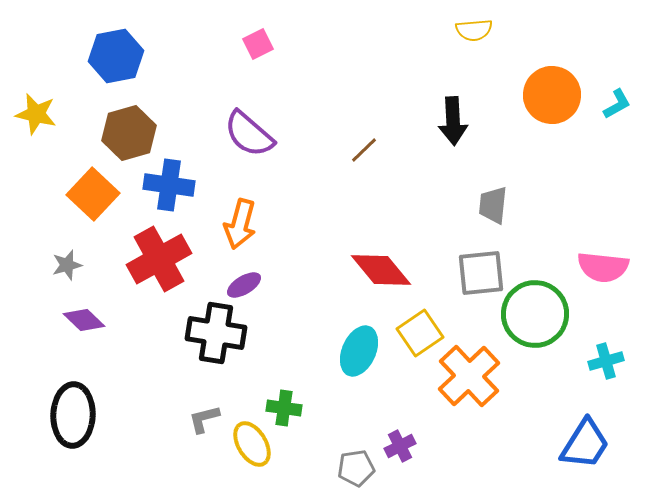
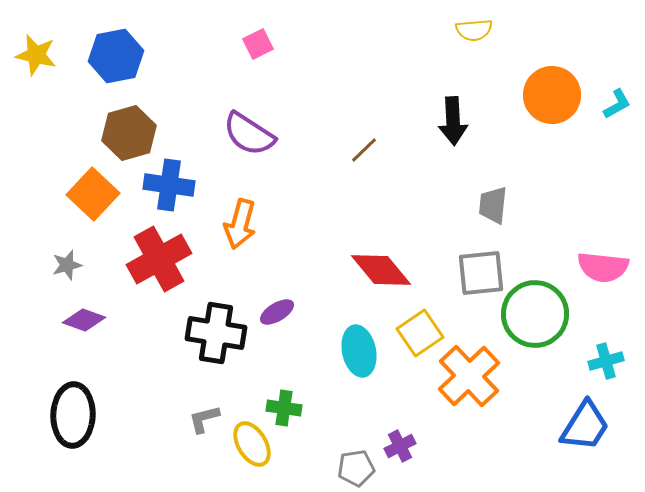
yellow star: moved 59 px up
purple semicircle: rotated 8 degrees counterclockwise
purple ellipse: moved 33 px right, 27 px down
purple diamond: rotated 24 degrees counterclockwise
cyan ellipse: rotated 36 degrees counterclockwise
blue trapezoid: moved 18 px up
